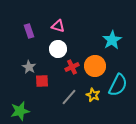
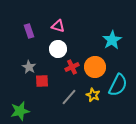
orange circle: moved 1 px down
